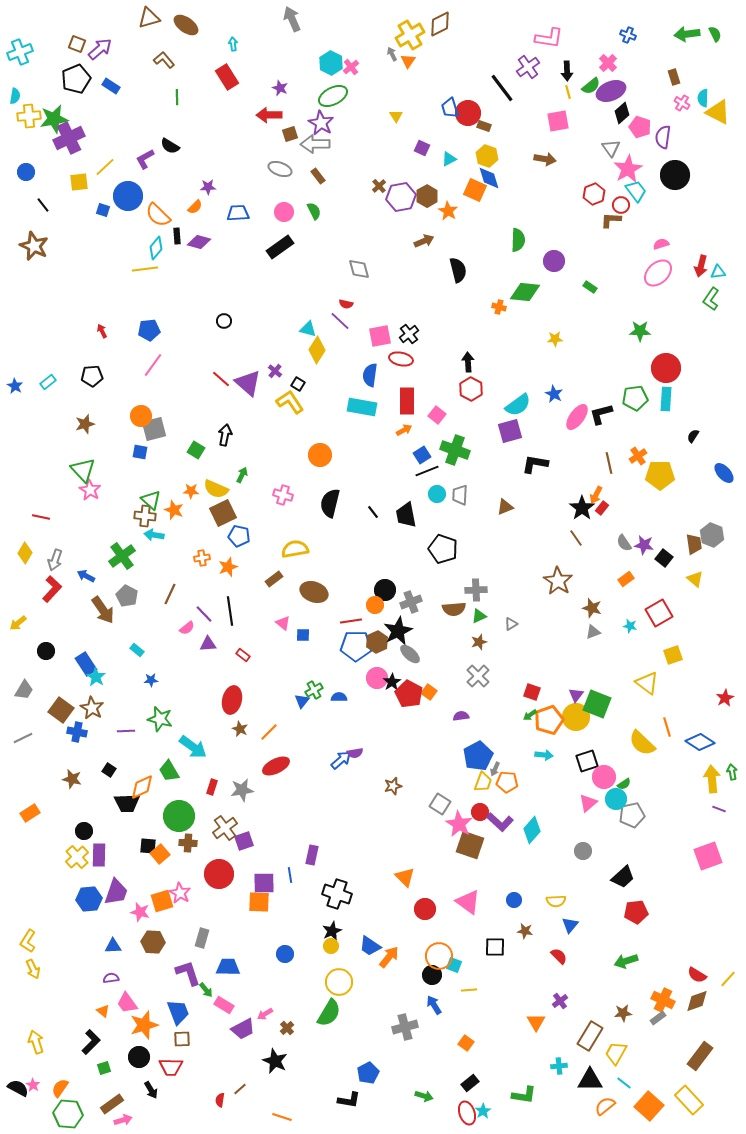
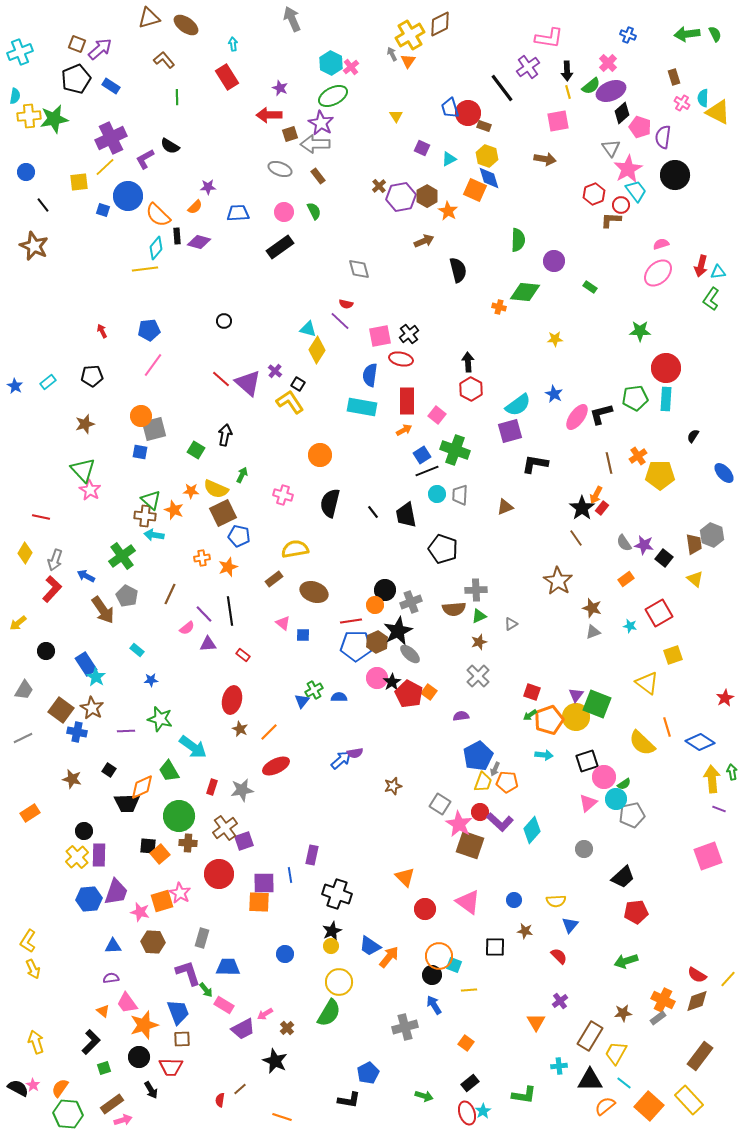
purple cross at (69, 138): moved 42 px right
gray circle at (583, 851): moved 1 px right, 2 px up
